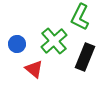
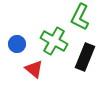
green cross: rotated 20 degrees counterclockwise
